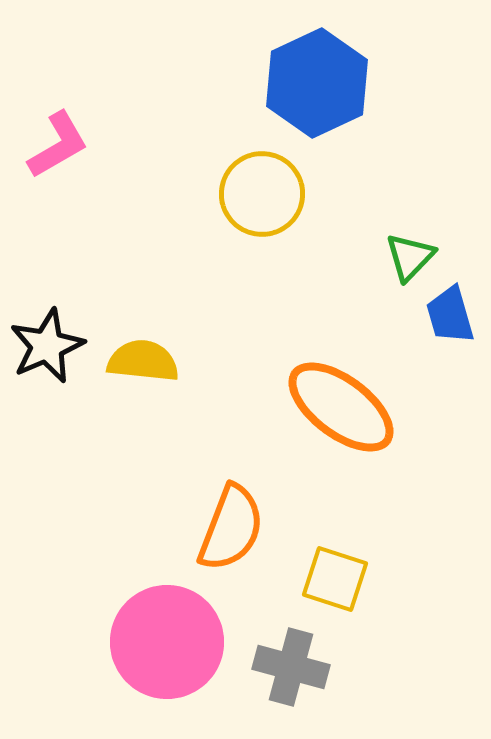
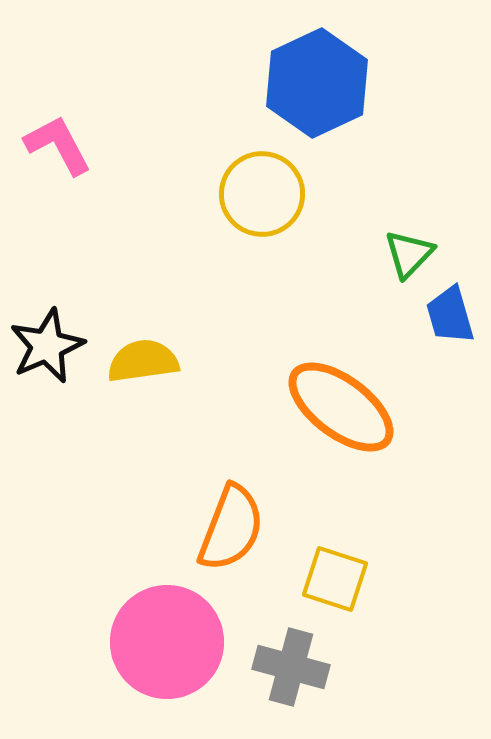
pink L-shape: rotated 88 degrees counterclockwise
green triangle: moved 1 px left, 3 px up
yellow semicircle: rotated 14 degrees counterclockwise
